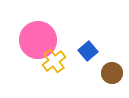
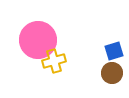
blue square: moved 26 px right; rotated 24 degrees clockwise
yellow cross: rotated 20 degrees clockwise
